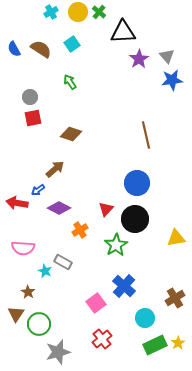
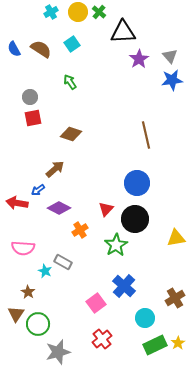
gray triangle: moved 3 px right
green circle: moved 1 px left
